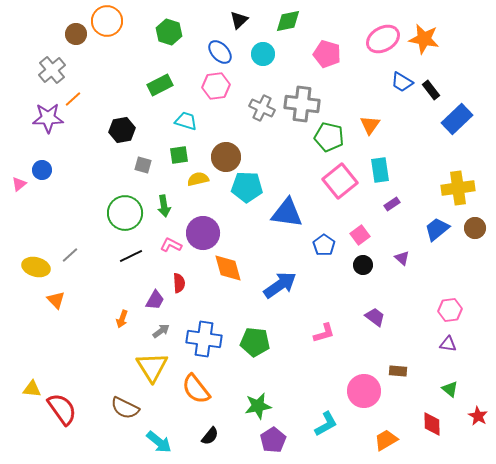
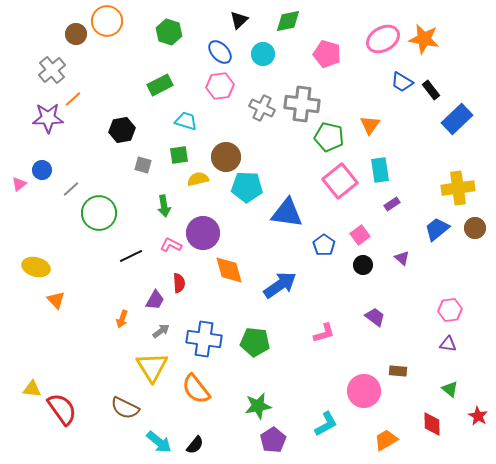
pink hexagon at (216, 86): moved 4 px right
green circle at (125, 213): moved 26 px left
gray line at (70, 255): moved 1 px right, 66 px up
orange diamond at (228, 268): moved 1 px right, 2 px down
black semicircle at (210, 436): moved 15 px left, 9 px down
